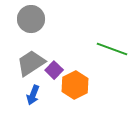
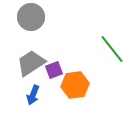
gray circle: moved 2 px up
green line: rotated 32 degrees clockwise
purple square: rotated 24 degrees clockwise
orange hexagon: rotated 20 degrees clockwise
